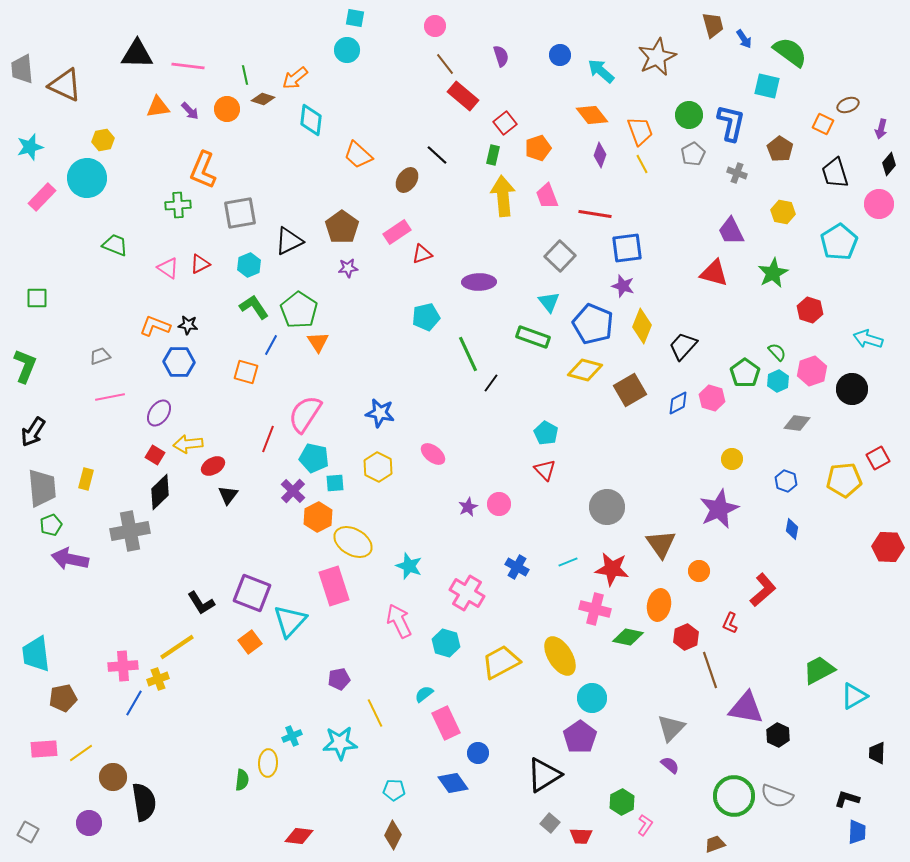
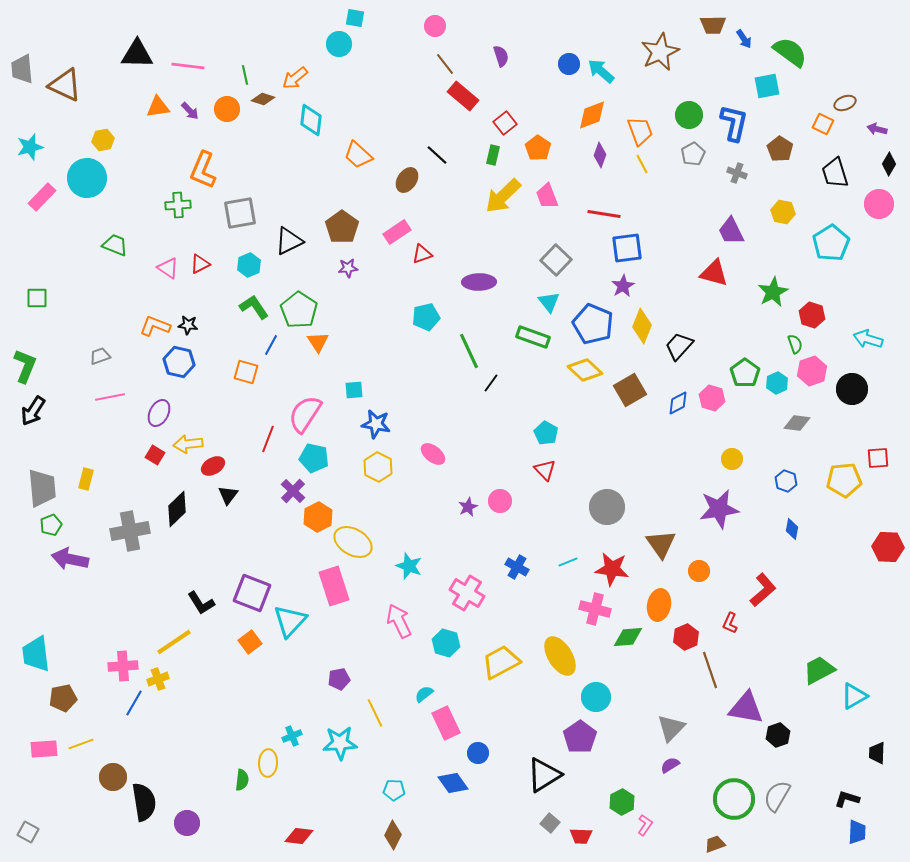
brown trapezoid at (713, 25): rotated 104 degrees clockwise
cyan circle at (347, 50): moved 8 px left, 6 px up
blue circle at (560, 55): moved 9 px right, 9 px down
brown star at (657, 57): moved 3 px right, 5 px up
cyan square at (767, 86): rotated 24 degrees counterclockwise
brown ellipse at (848, 105): moved 3 px left, 2 px up
orange diamond at (592, 115): rotated 72 degrees counterclockwise
blue L-shape at (731, 123): moved 3 px right
purple arrow at (881, 129): moved 4 px left; rotated 90 degrees clockwise
orange pentagon at (538, 148): rotated 20 degrees counterclockwise
black diamond at (889, 164): rotated 10 degrees counterclockwise
yellow arrow at (503, 196): rotated 129 degrees counterclockwise
red line at (595, 214): moved 9 px right
cyan pentagon at (839, 242): moved 8 px left, 1 px down
gray square at (560, 256): moved 4 px left, 4 px down
green star at (773, 273): moved 19 px down
purple star at (623, 286): rotated 25 degrees clockwise
red hexagon at (810, 310): moved 2 px right, 5 px down
black trapezoid at (683, 346): moved 4 px left
green semicircle at (777, 352): moved 18 px right, 8 px up; rotated 24 degrees clockwise
green line at (468, 354): moved 1 px right, 3 px up
blue hexagon at (179, 362): rotated 12 degrees clockwise
yellow diamond at (585, 370): rotated 28 degrees clockwise
cyan hexagon at (778, 381): moved 1 px left, 2 px down
purple ellipse at (159, 413): rotated 8 degrees counterclockwise
blue star at (380, 413): moved 4 px left, 11 px down
black arrow at (33, 432): moved 21 px up
red square at (878, 458): rotated 25 degrees clockwise
cyan square at (335, 483): moved 19 px right, 93 px up
black diamond at (160, 492): moved 17 px right, 17 px down
pink circle at (499, 504): moved 1 px right, 3 px up
purple star at (719, 509): rotated 15 degrees clockwise
green diamond at (628, 637): rotated 16 degrees counterclockwise
yellow line at (177, 647): moved 3 px left, 5 px up
cyan circle at (592, 698): moved 4 px right, 1 px up
black hexagon at (778, 735): rotated 15 degrees clockwise
yellow line at (81, 753): moved 9 px up; rotated 15 degrees clockwise
purple semicircle at (670, 765): rotated 72 degrees counterclockwise
green circle at (734, 796): moved 3 px down
gray semicircle at (777, 796): rotated 100 degrees clockwise
purple circle at (89, 823): moved 98 px right
